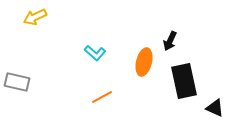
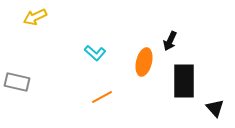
black rectangle: rotated 12 degrees clockwise
black triangle: rotated 24 degrees clockwise
